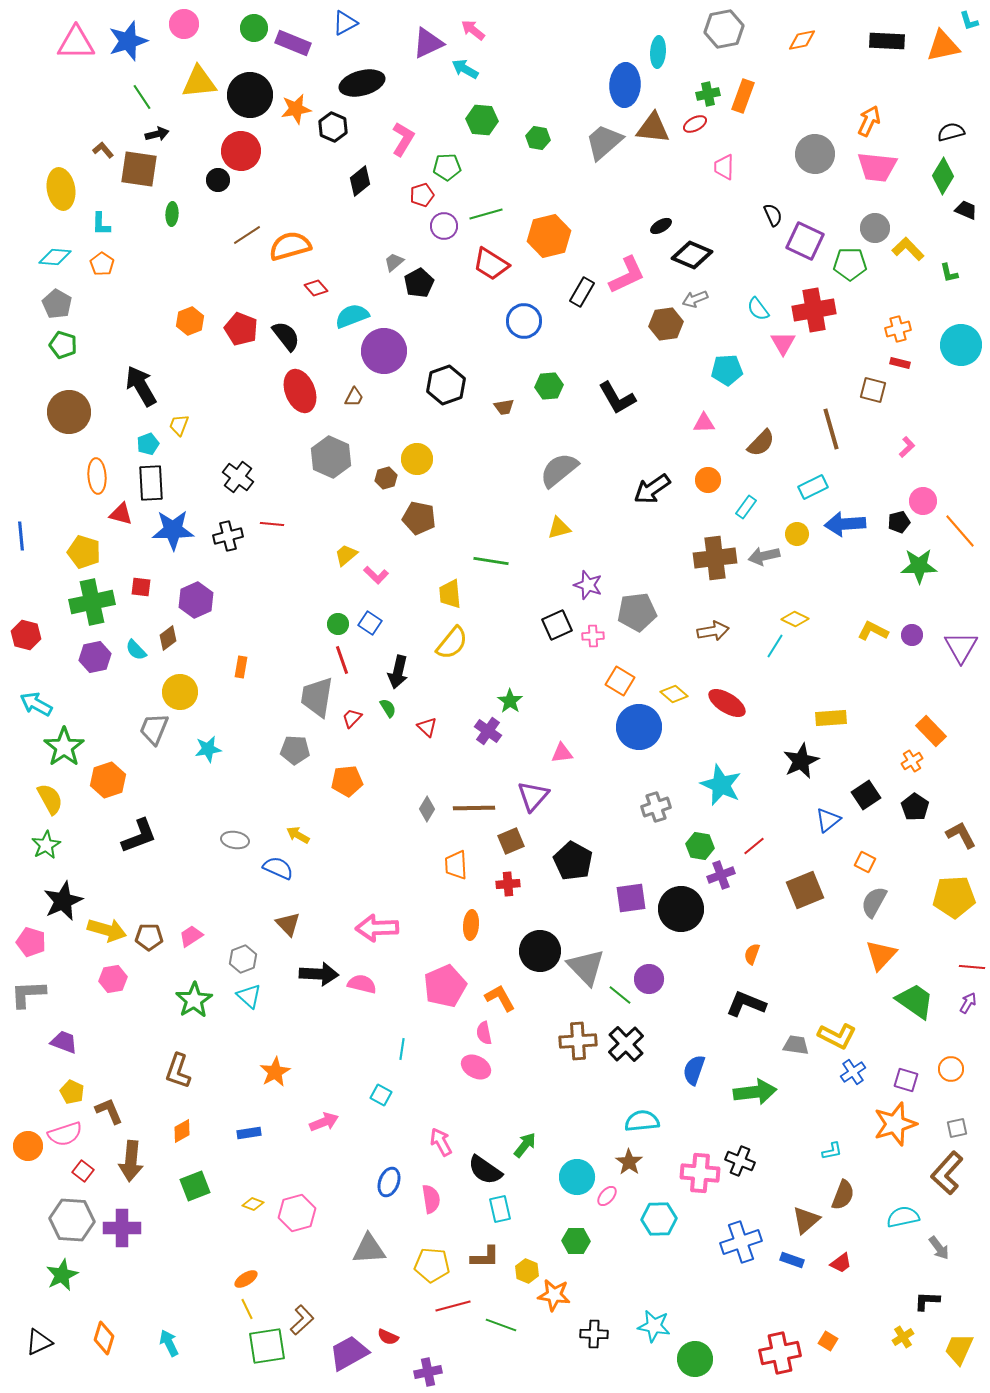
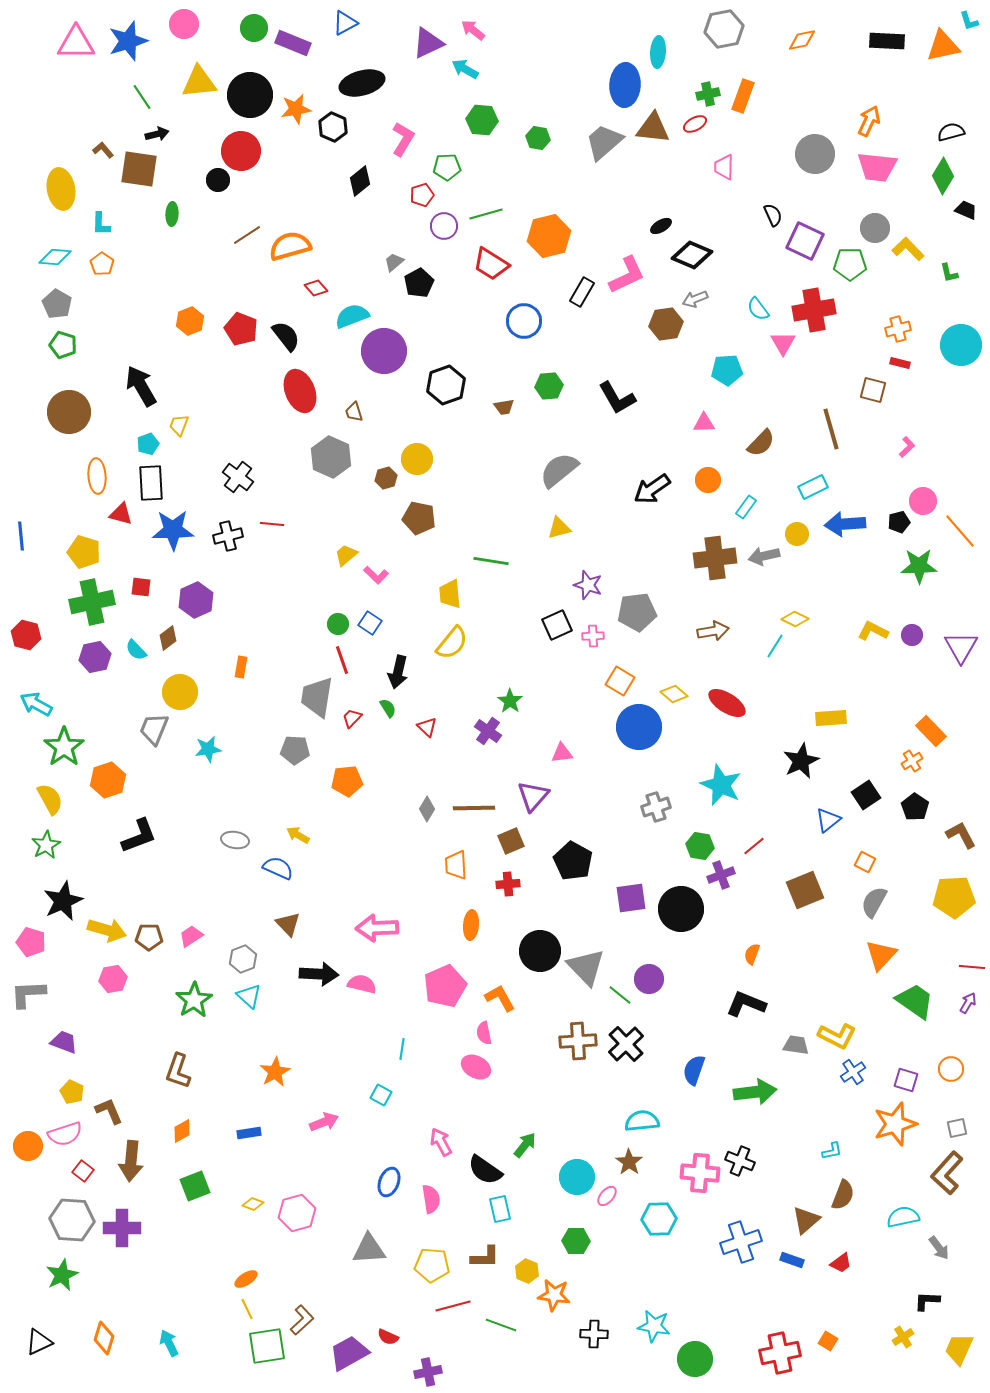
brown trapezoid at (354, 397): moved 15 px down; rotated 135 degrees clockwise
